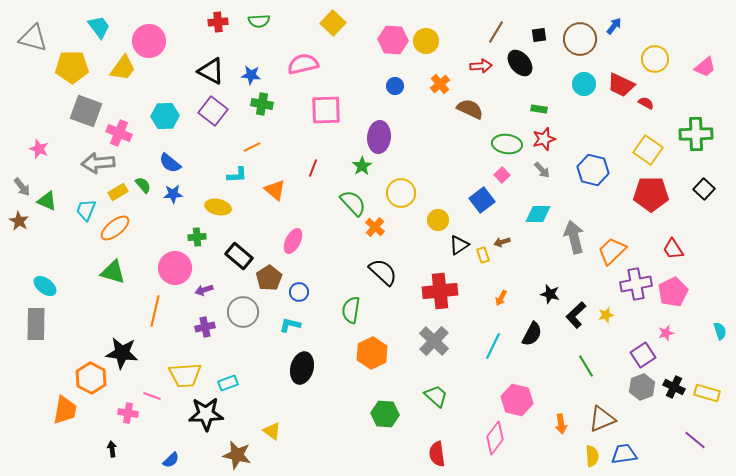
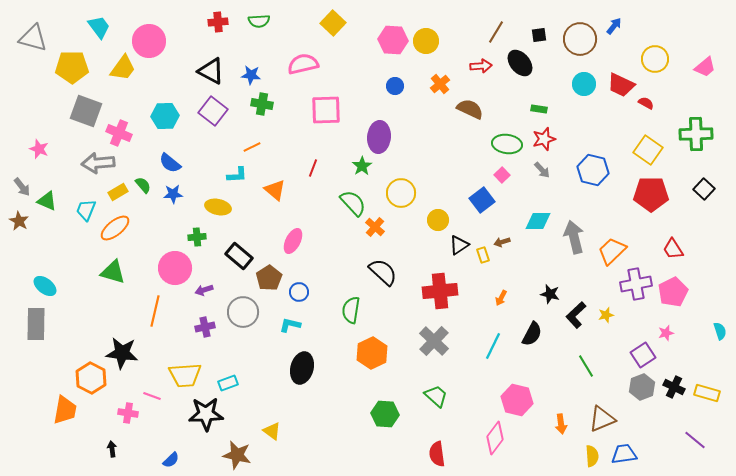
cyan diamond at (538, 214): moved 7 px down
